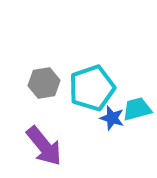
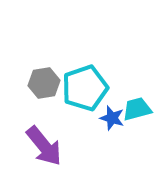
cyan pentagon: moved 7 px left
